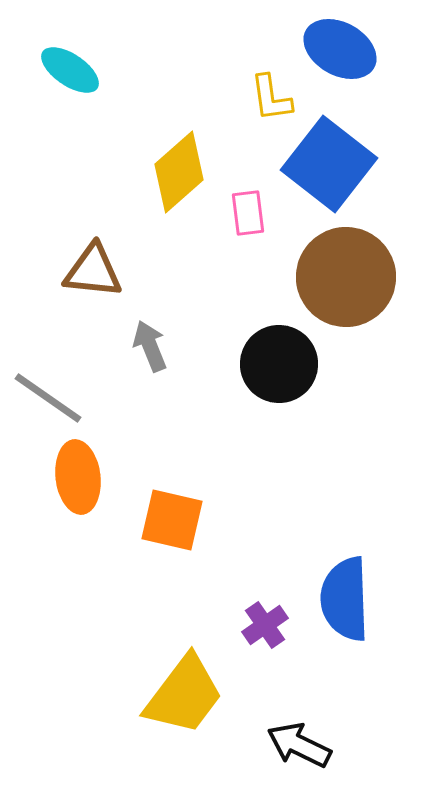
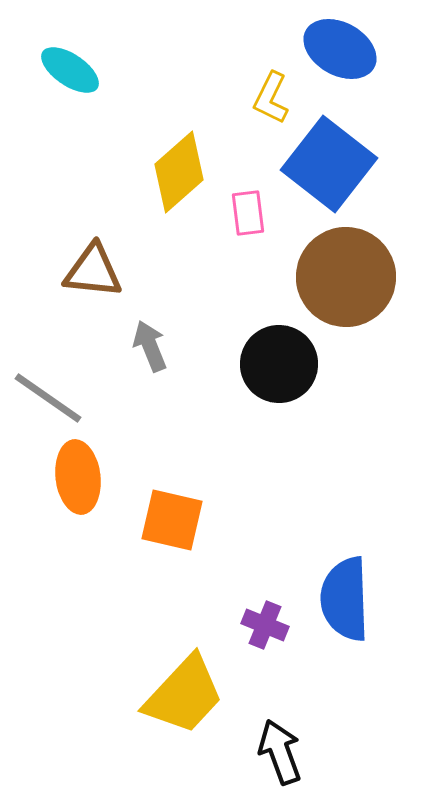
yellow L-shape: rotated 34 degrees clockwise
purple cross: rotated 33 degrees counterclockwise
yellow trapezoid: rotated 6 degrees clockwise
black arrow: moved 19 px left, 7 px down; rotated 44 degrees clockwise
